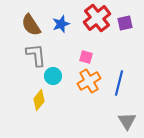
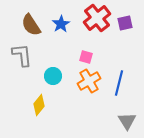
blue star: rotated 12 degrees counterclockwise
gray L-shape: moved 14 px left
yellow diamond: moved 5 px down
